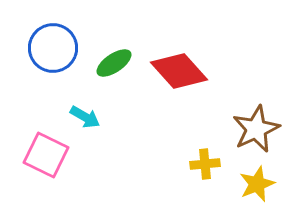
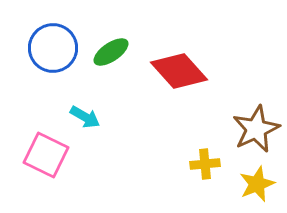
green ellipse: moved 3 px left, 11 px up
